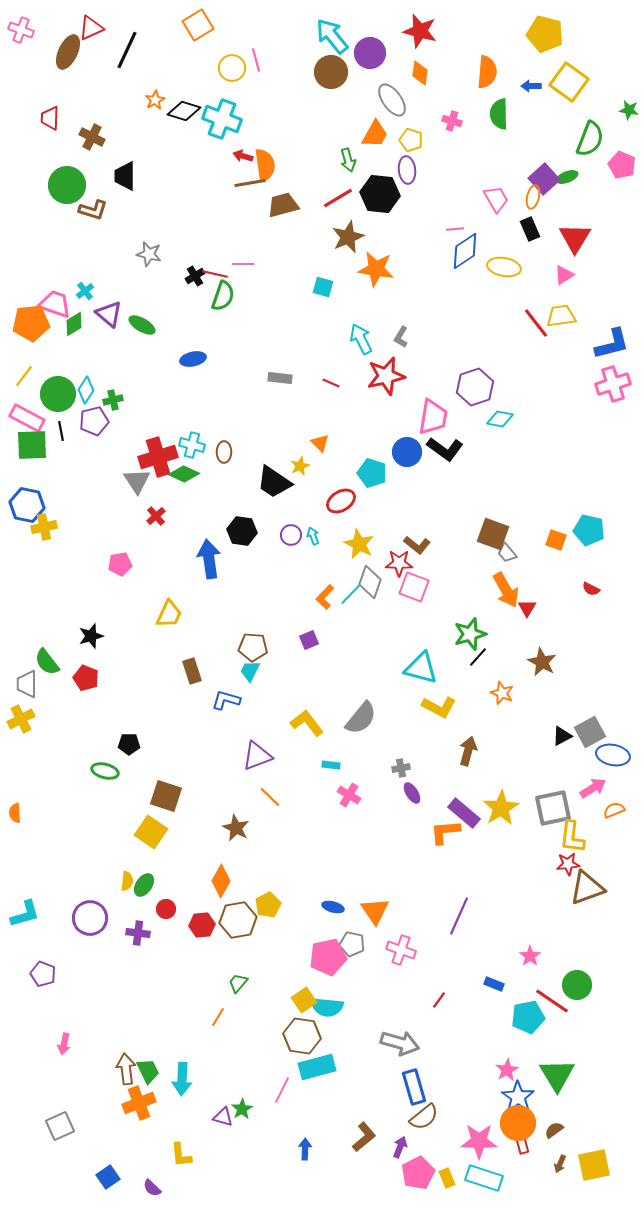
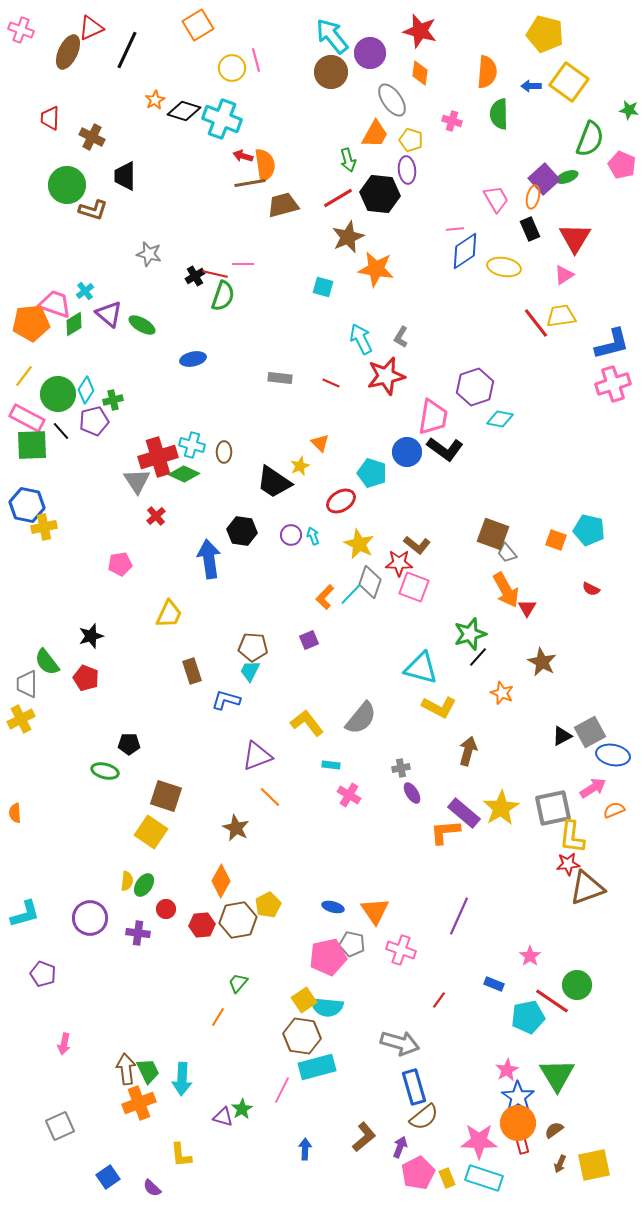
black line at (61, 431): rotated 30 degrees counterclockwise
